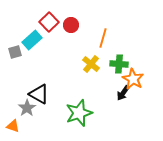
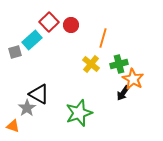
green cross: rotated 18 degrees counterclockwise
